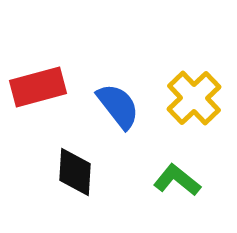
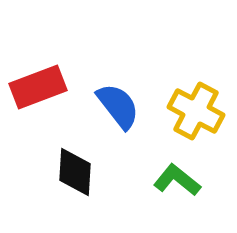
red rectangle: rotated 6 degrees counterclockwise
yellow cross: moved 2 px right, 13 px down; rotated 18 degrees counterclockwise
